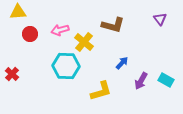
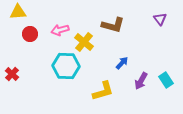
cyan rectangle: rotated 28 degrees clockwise
yellow L-shape: moved 2 px right
